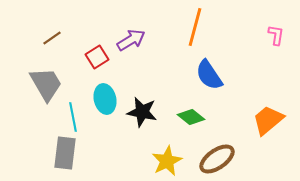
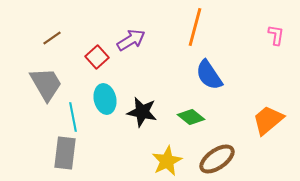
red square: rotated 10 degrees counterclockwise
